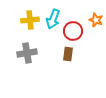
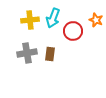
cyan arrow: moved 1 px up
brown rectangle: moved 18 px left
